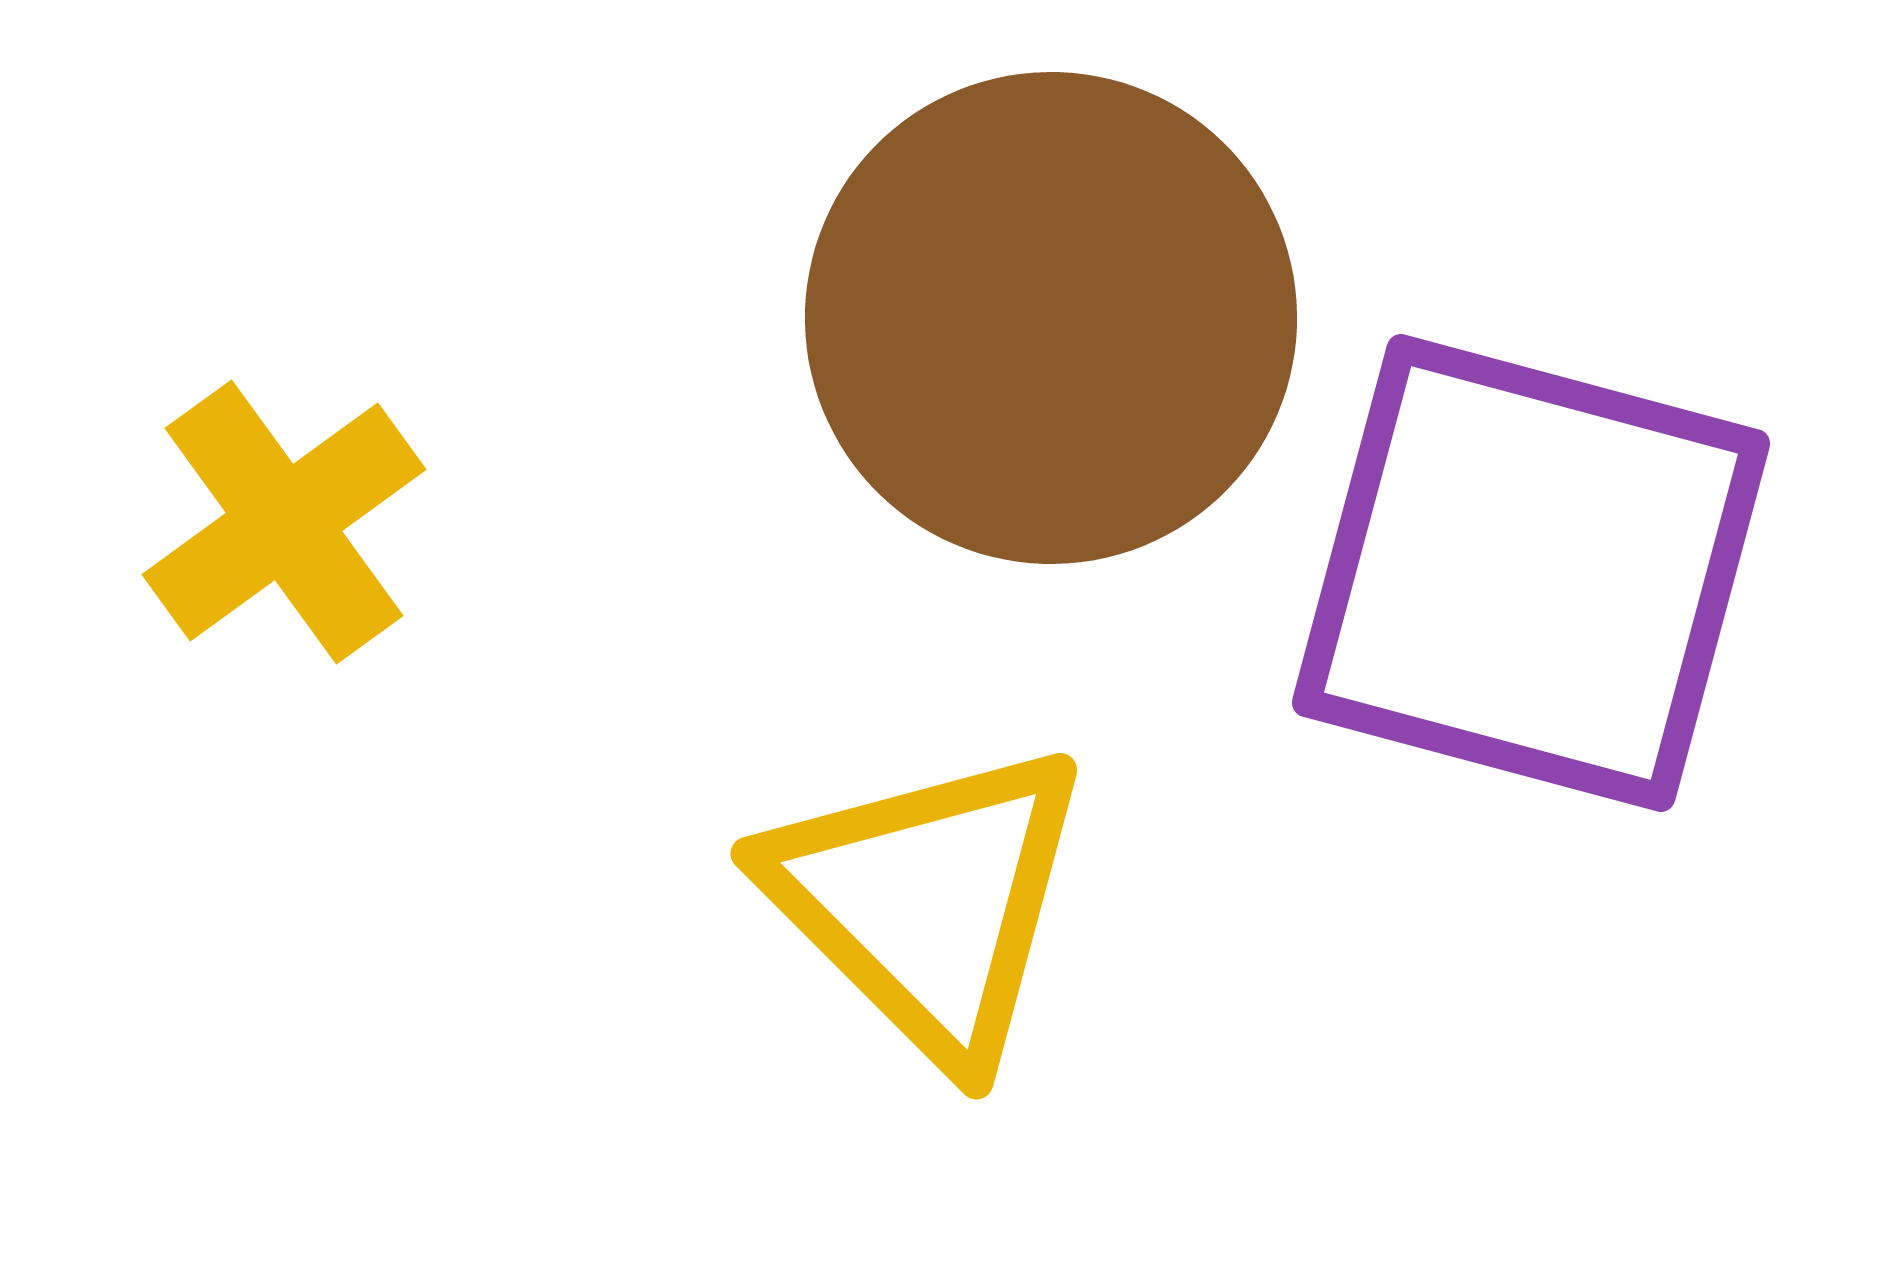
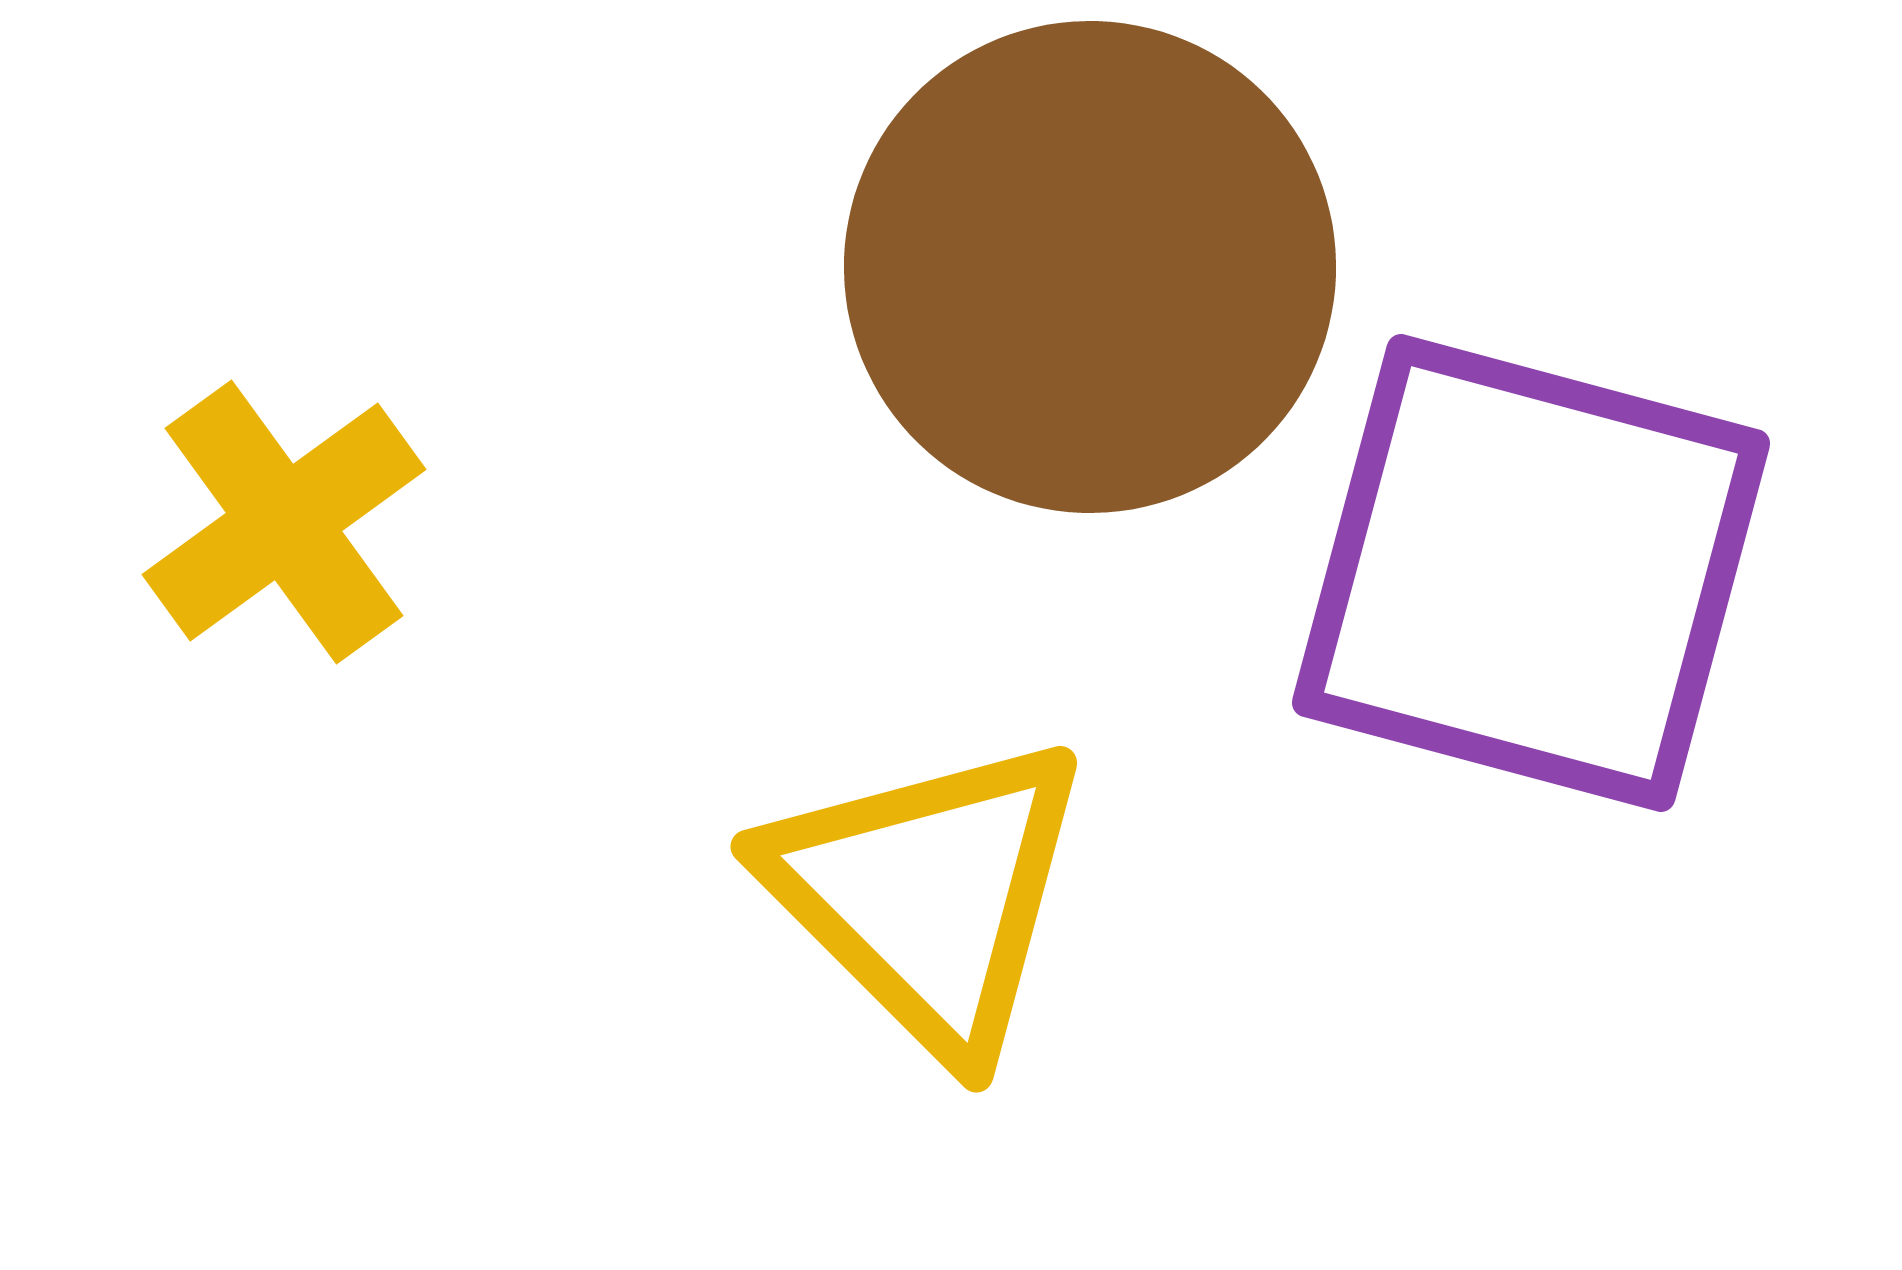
brown circle: moved 39 px right, 51 px up
yellow triangle: moved 7 px up
